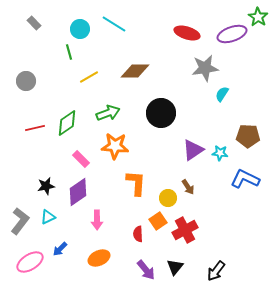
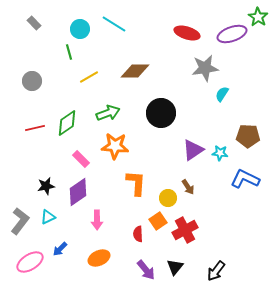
gray circle: moved 6 px right
